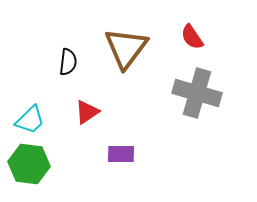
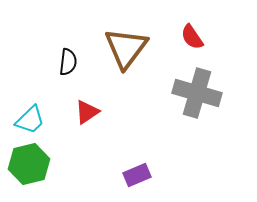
purple rectangle: moved 16 px right, 21 px down; rotated 24 degrees counterclockwise
green hexagon: rotated 21 degrees counterclockwise
